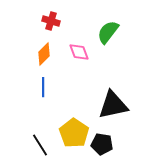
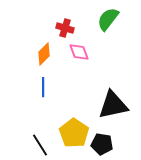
red cross: moved 14 px right, 7 px down
green semicircle: moved 13 px up
